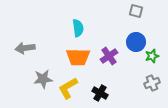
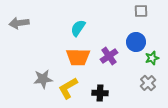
gray square: moved 5 px right; rotated 16 degrees counterclockwise
cyan semicircle: rotated 138 degrees counterclockwise
gray arrow: moved 6 px left, 25 px up
green star: moved 2 px down
gray cross: moved 4 px left; rotated 21 degrees counterclockwise
black cross: rotated 28 degrees counterclockwise
